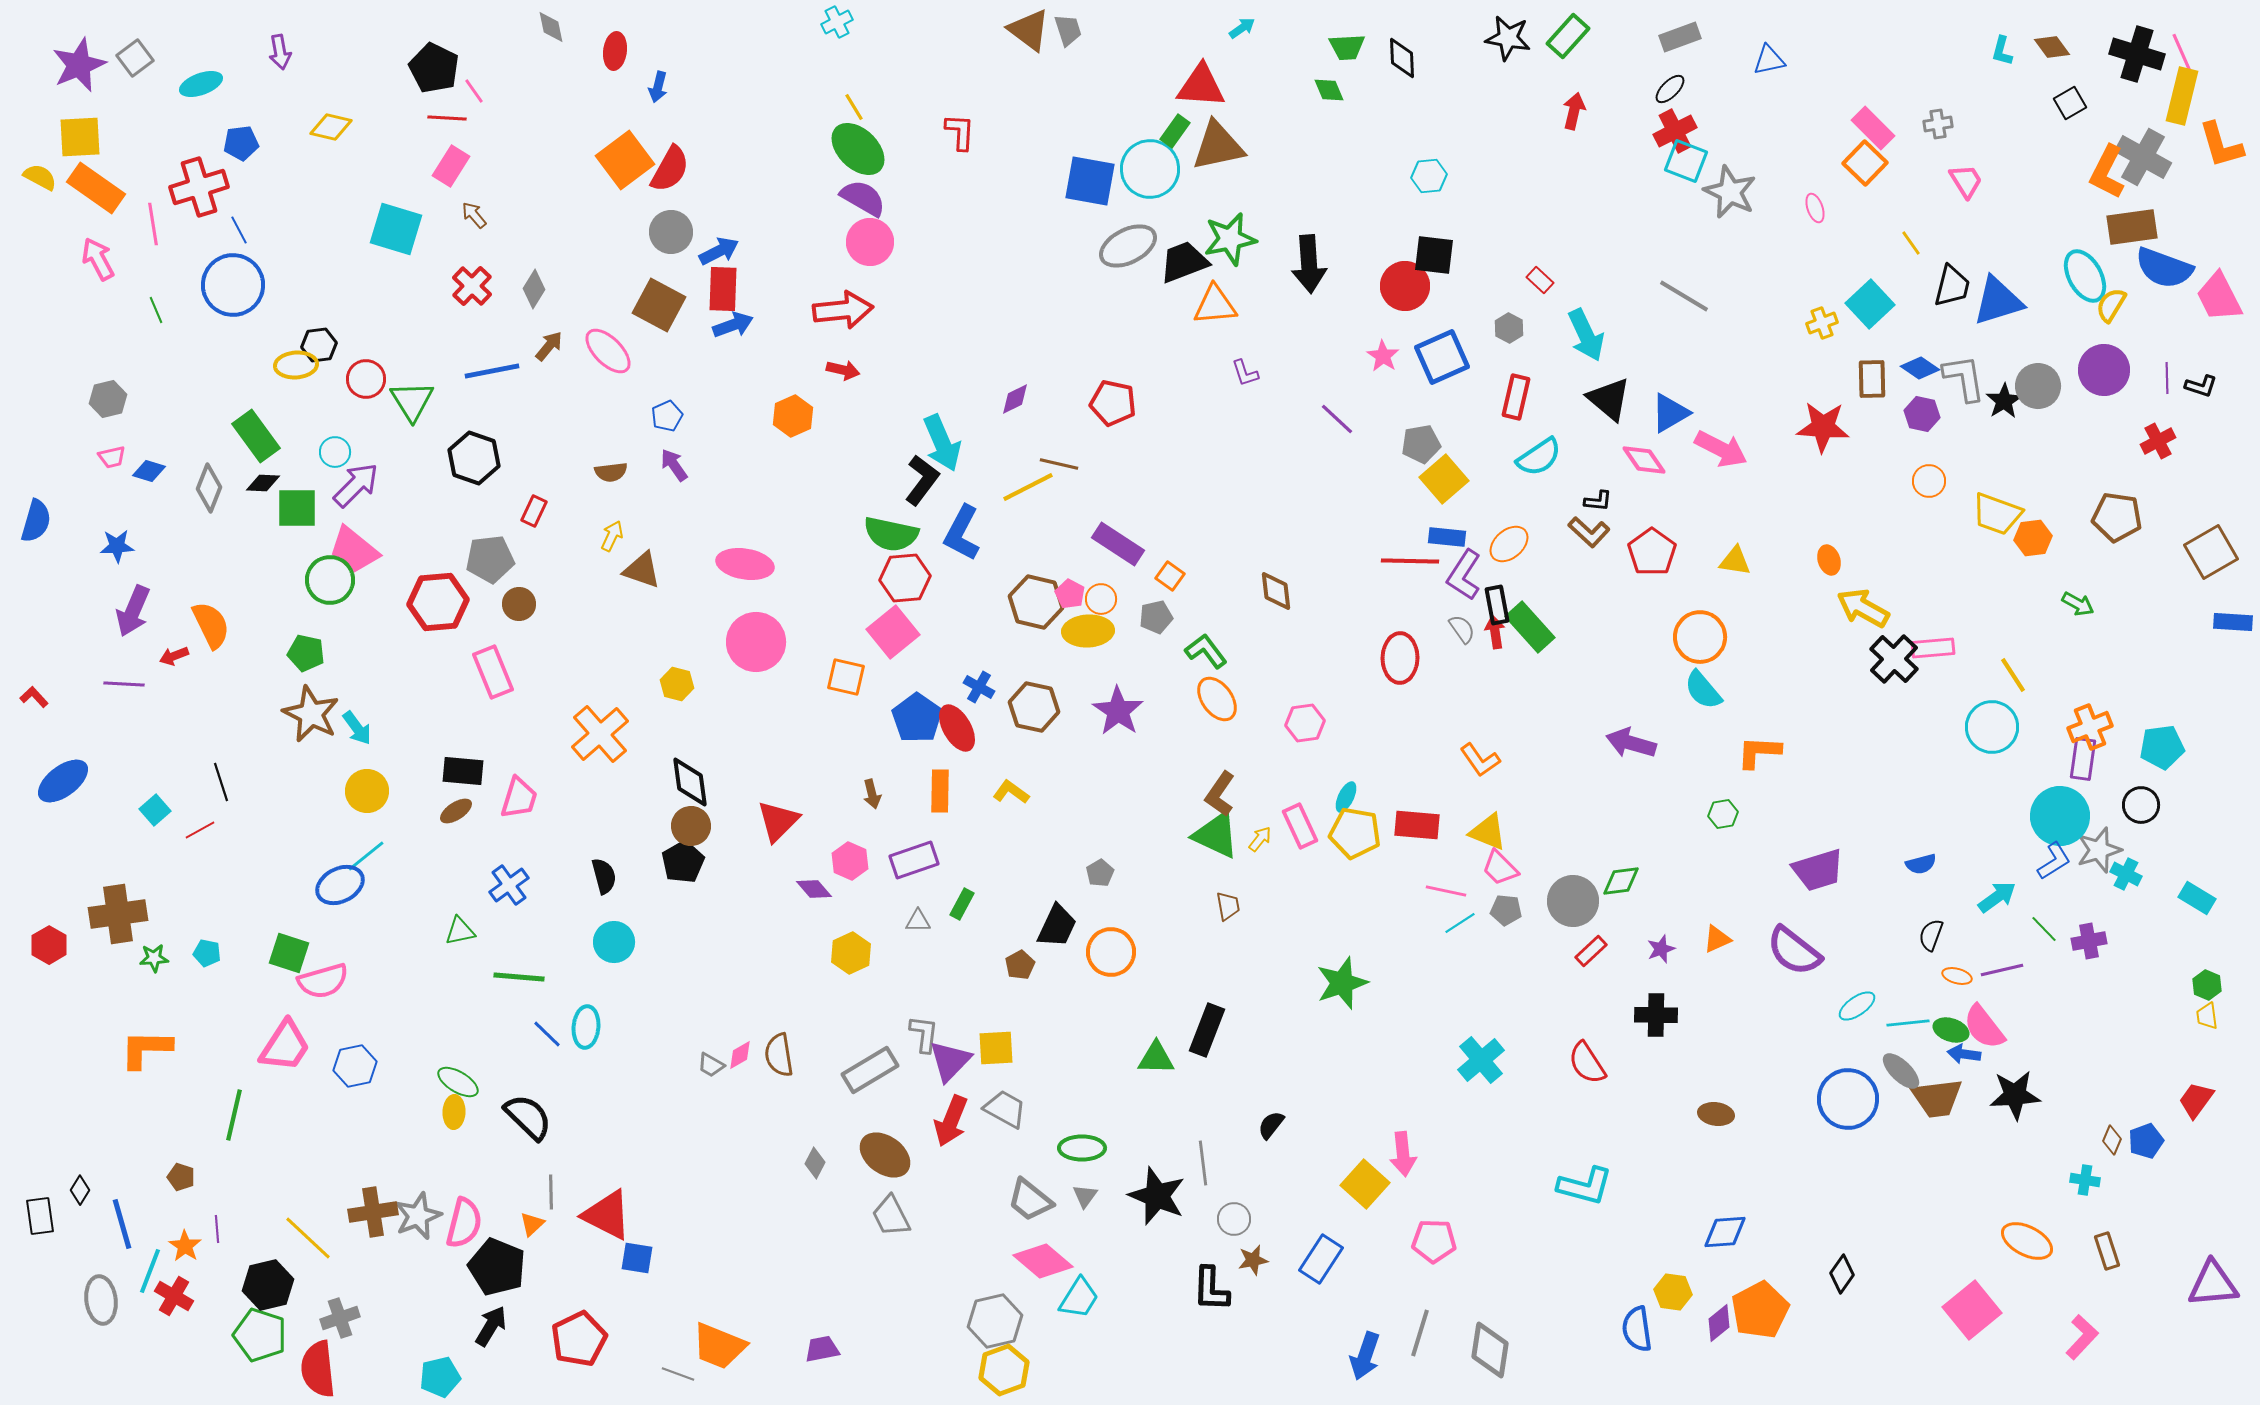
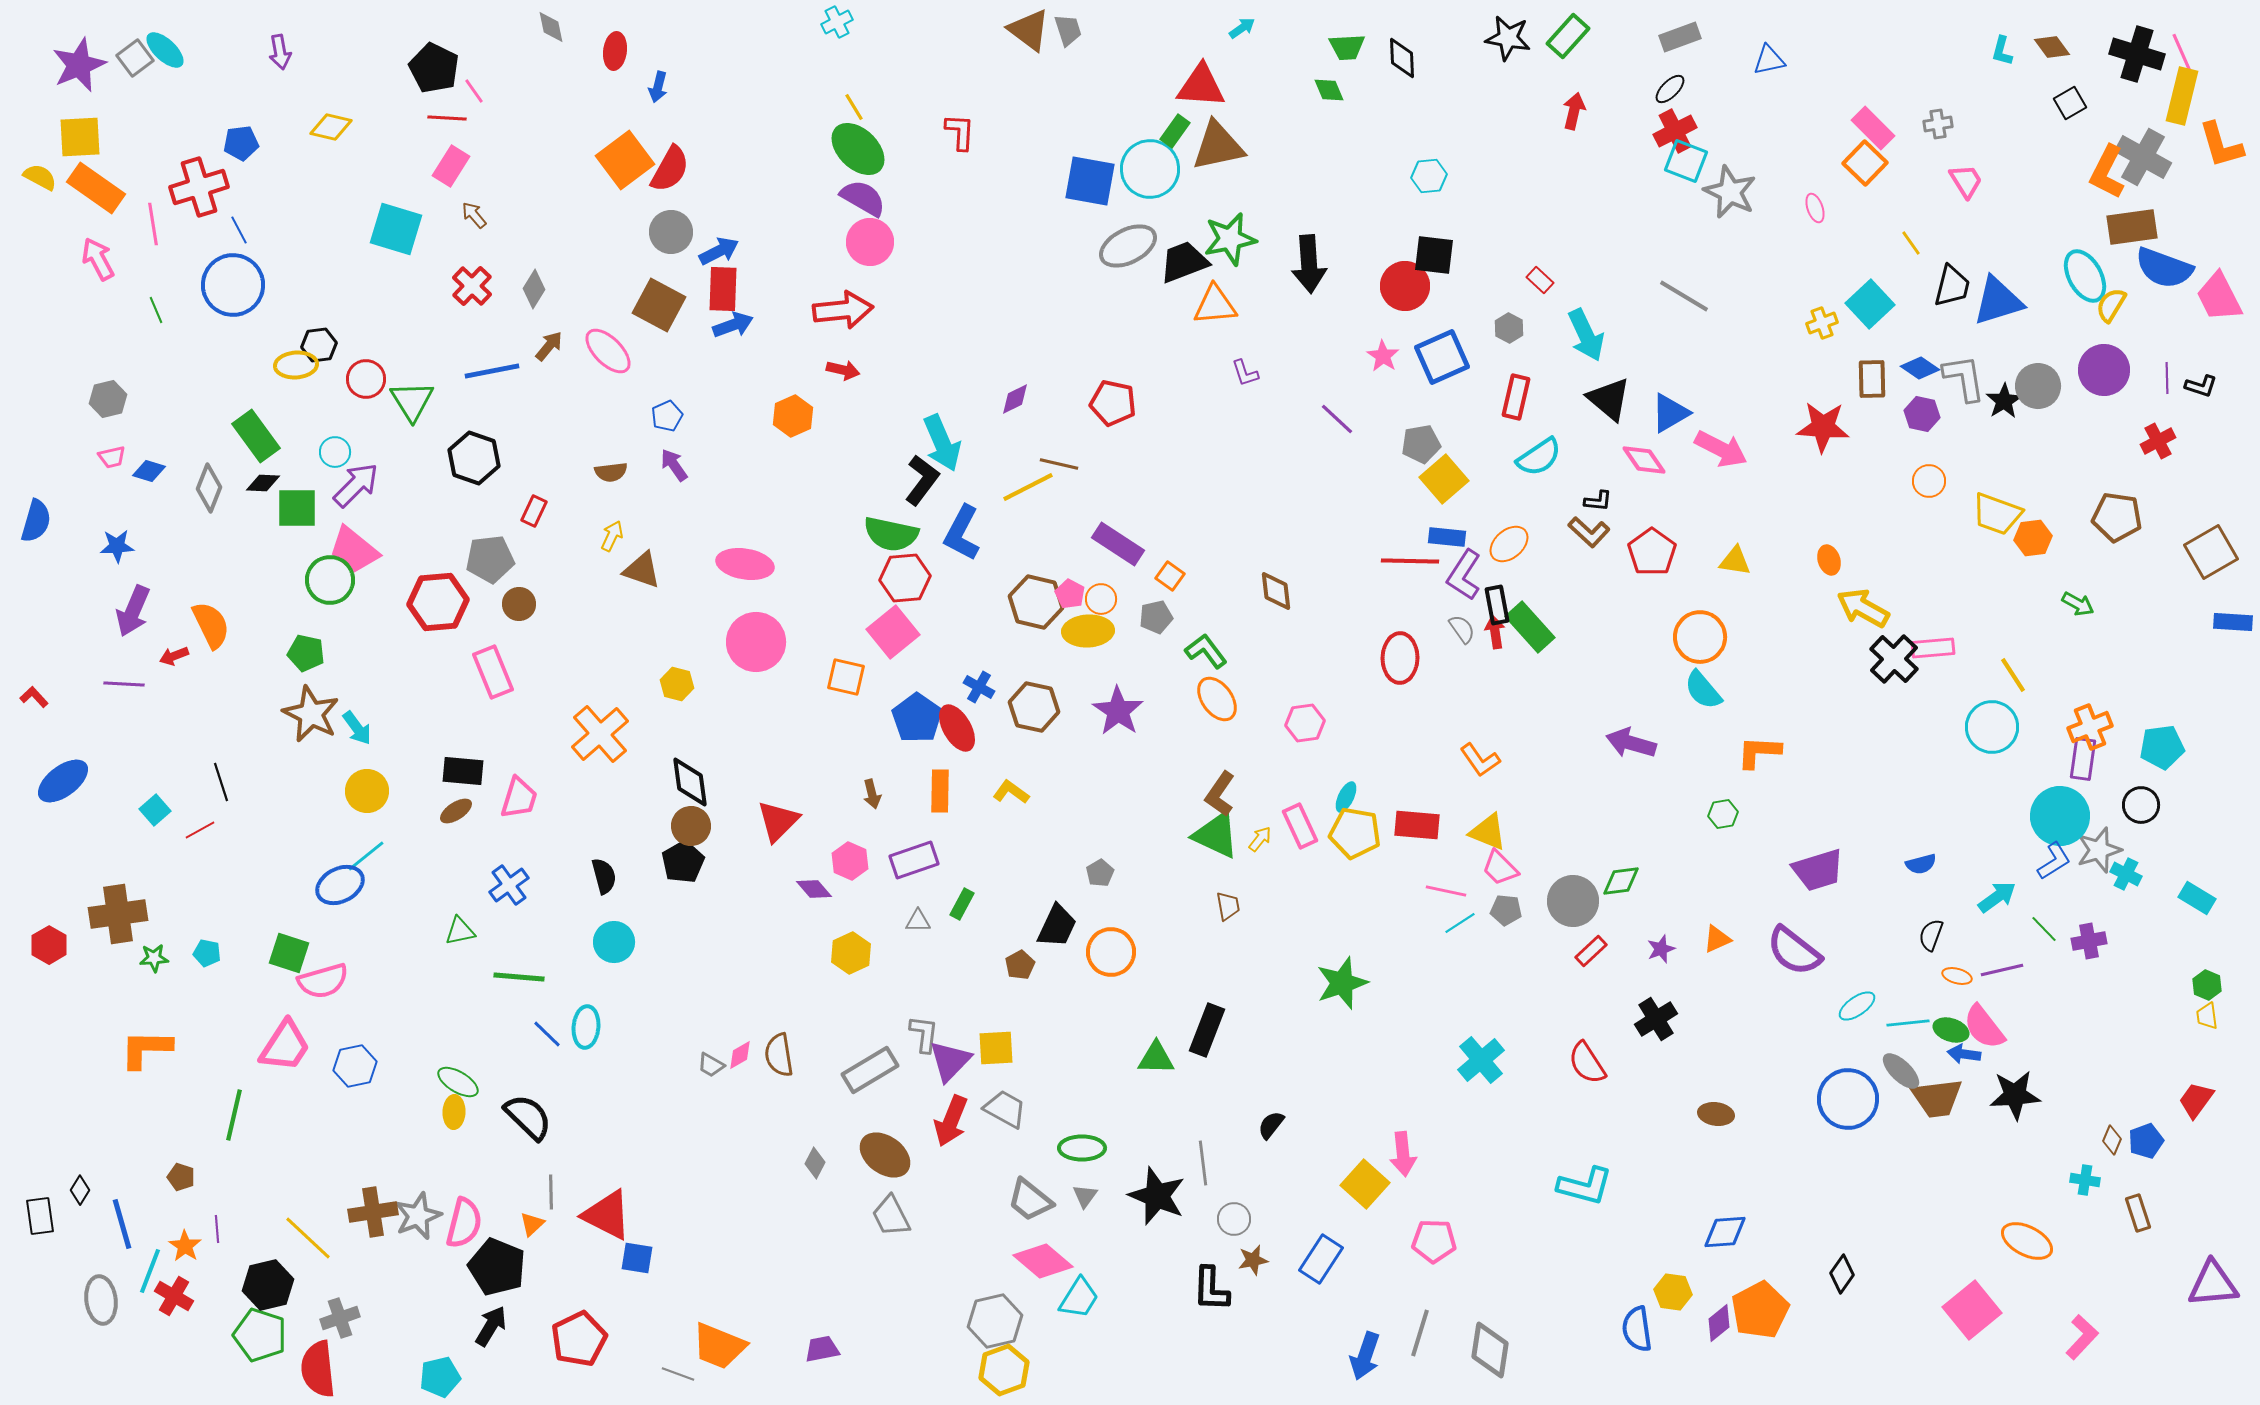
cyan ellipse at (201, 84): moved 36 px left, 34 px up; rotated 63 degrees clockwise
black cross at (1656, 1015): moved 4 px down; rotated 33 degrees counterclockwise
brown rectangle at (2107, 1251): moved 31 px right, 38 px up
